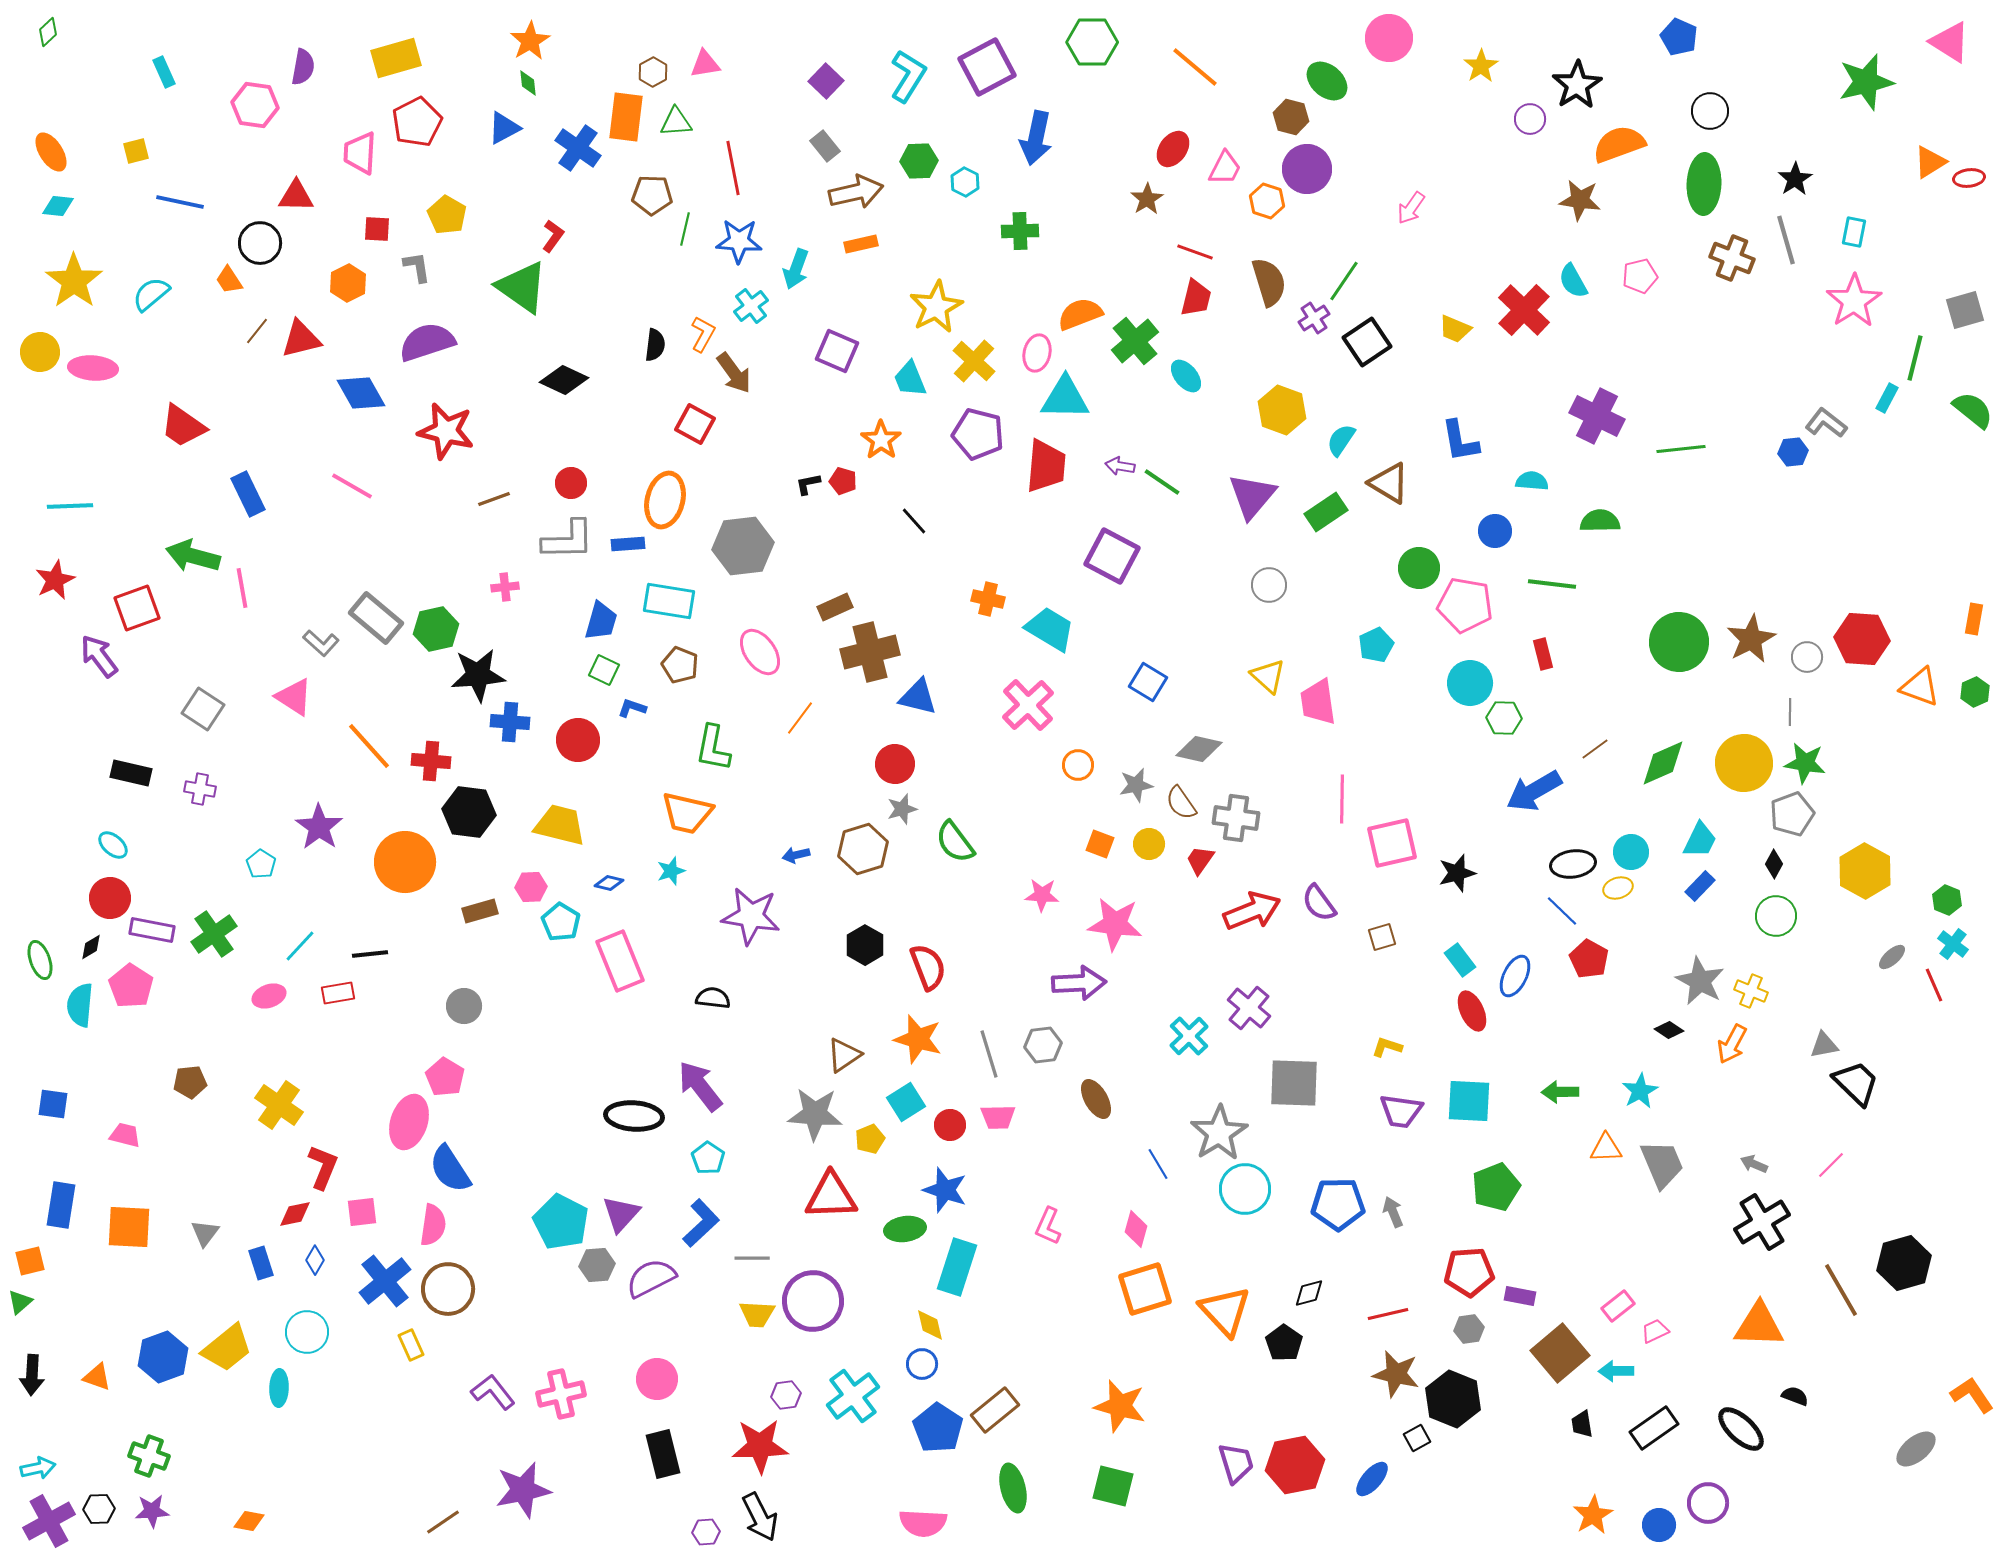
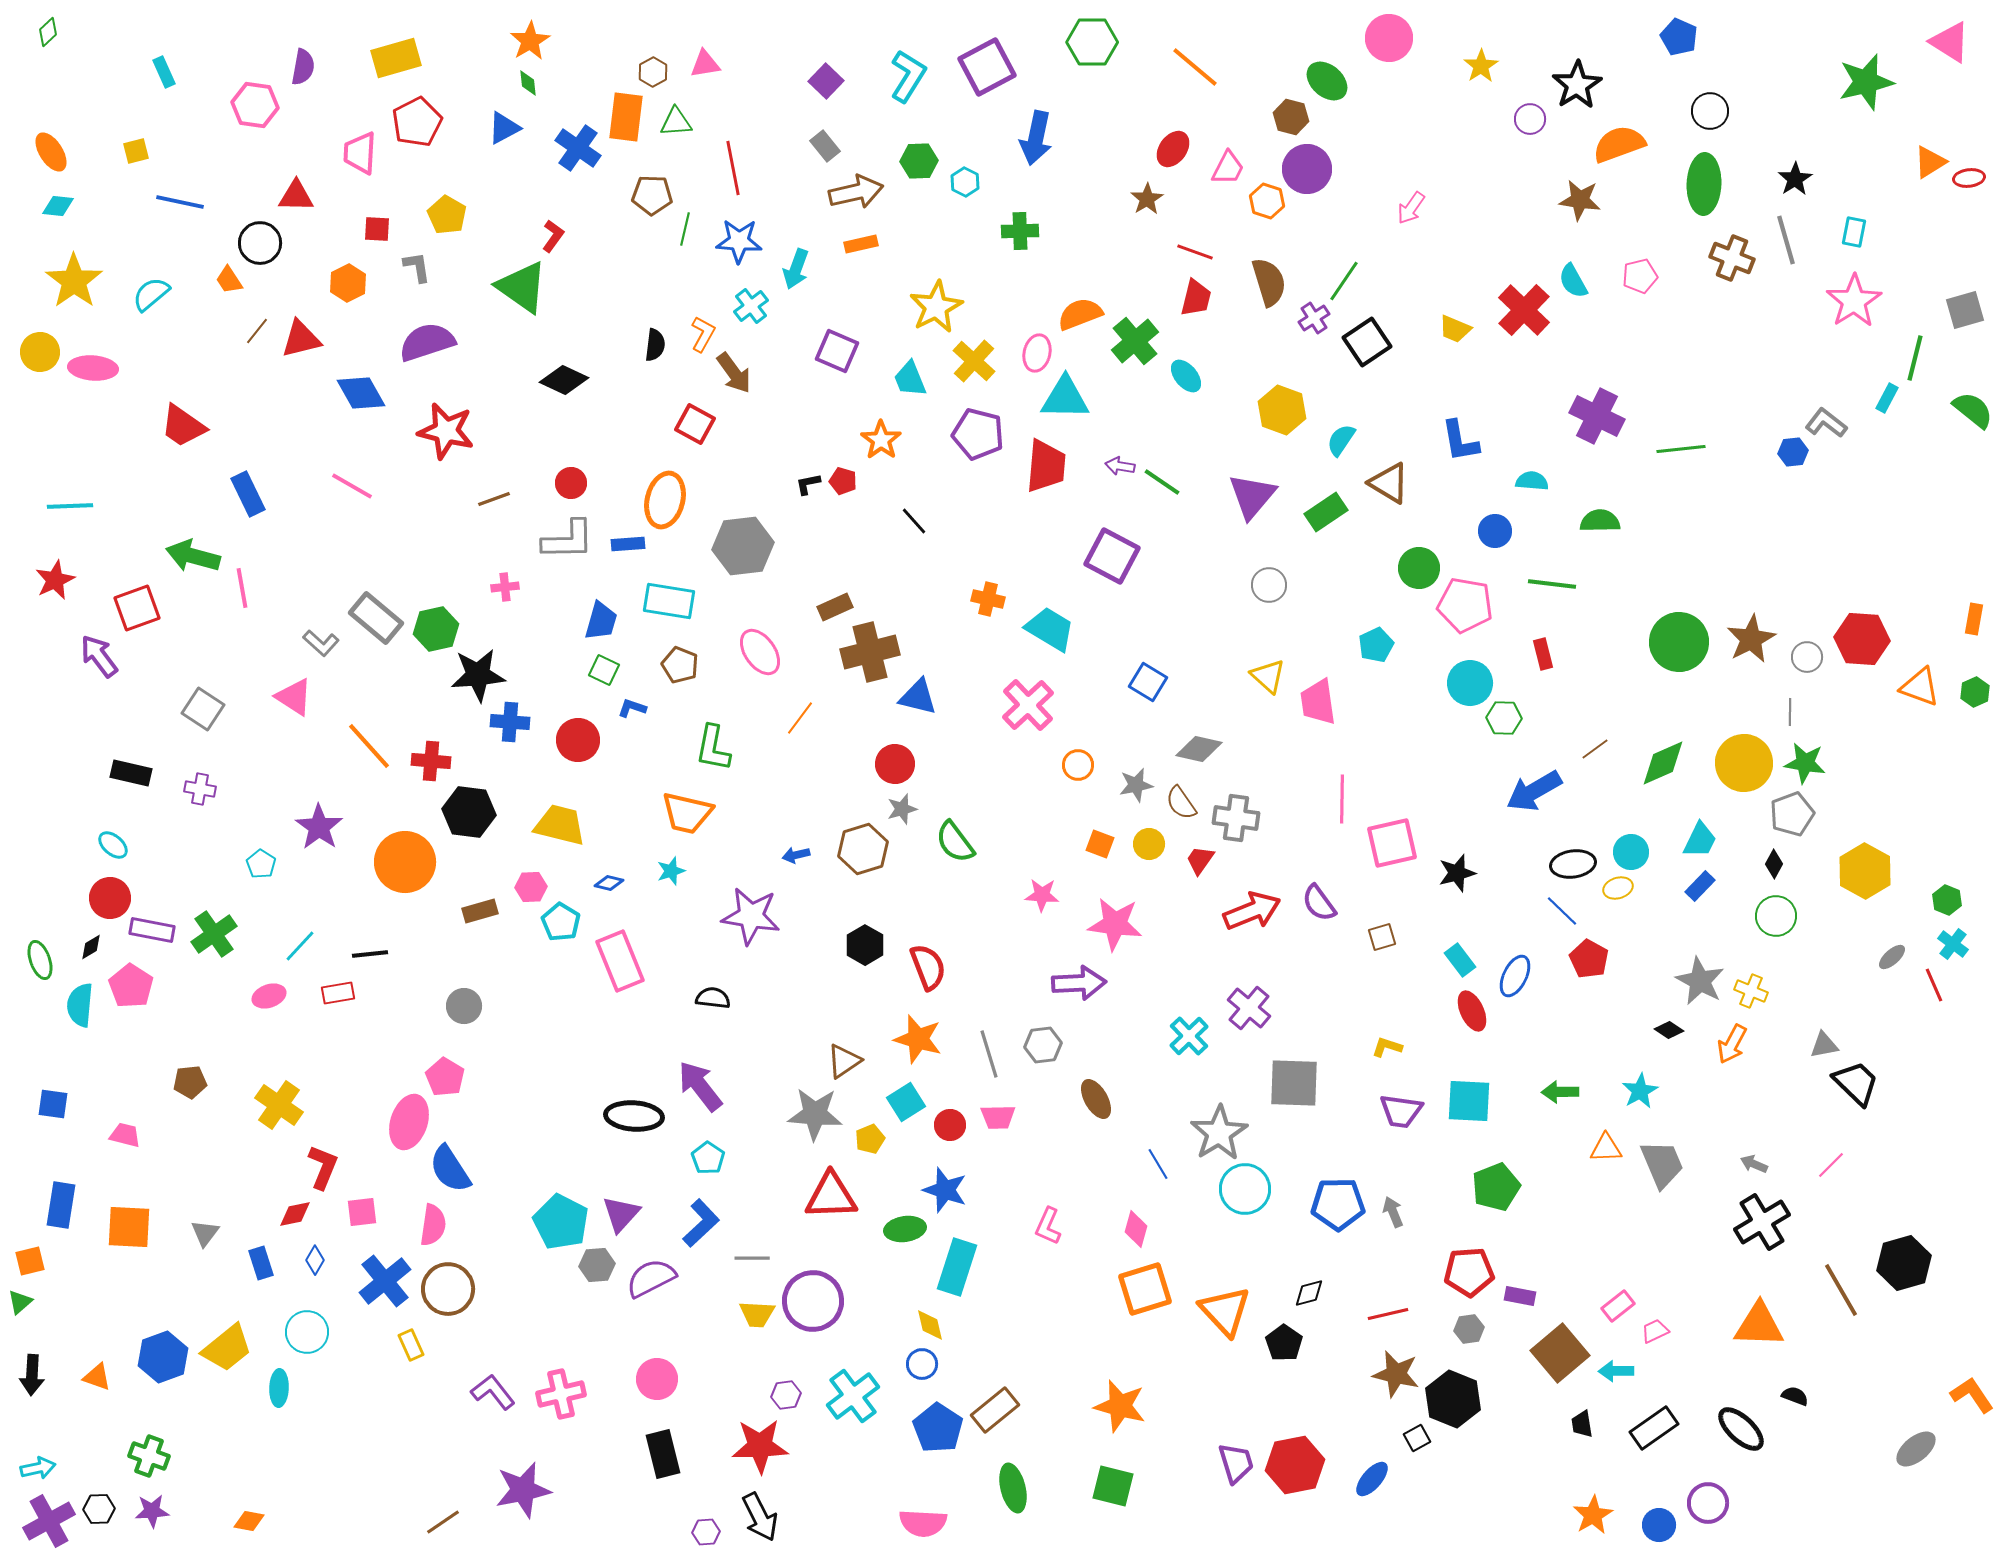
pink trapezoid at (1225, 168): moved 3 px right
brown triangle at (844, 1055): moved 6 px down
